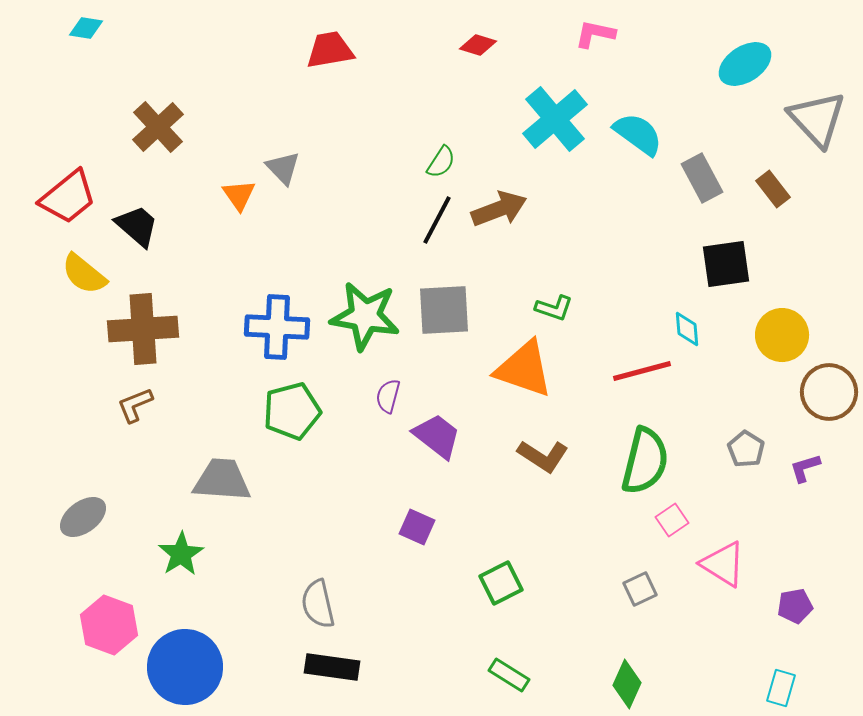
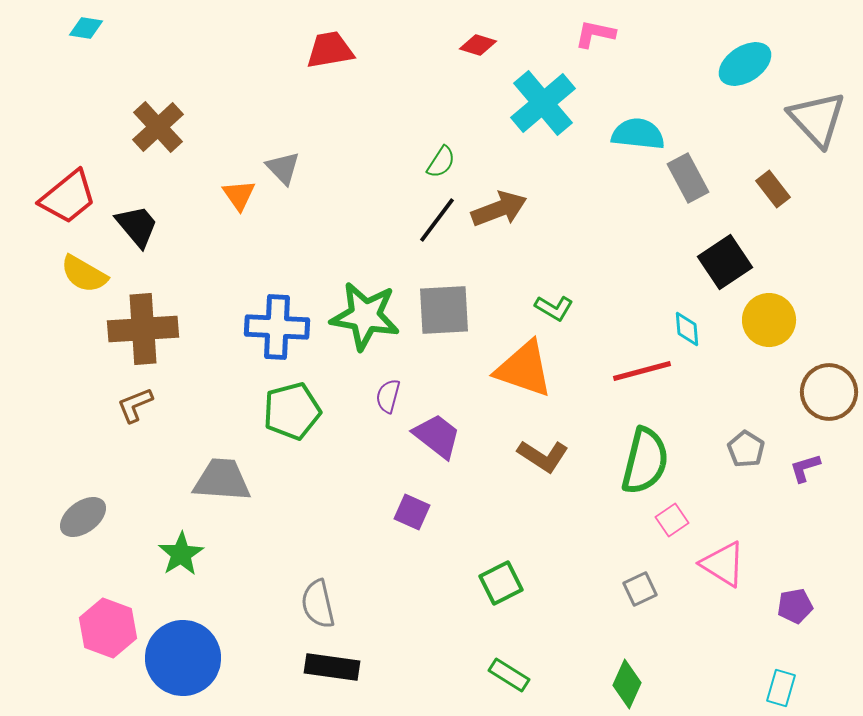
cyan cross at (555, 119): moved 12 px left, 16 px up
cyan semicircle at (638, 134): rotated 30 degrees counterclockwise
gray rectangle at (702, 178): moved 14 px left
black line at (437, 220): rotated 9 degrees clockwise
black trapezoid at (137, 226): rotated 9 degrees clockwise
black square at (726, 264): moved 1 px left, 2 px up; rotated 26 degrees counterclockwise
yellow semicircle at (84, 274): rotated 9 degrees counterclockwise
green L-shape at (554, 308): rotated 12 degrees clockwise
yellow circle at (782, 335): moved 13 px left, 15 px up
purple square at (417, 527): moved 5 px left, 15 px up
pink hexagon at (109, 625): moved 1 px left, 3 px down
blue circle at (185, 667): moved 2 px left, 9 px up
